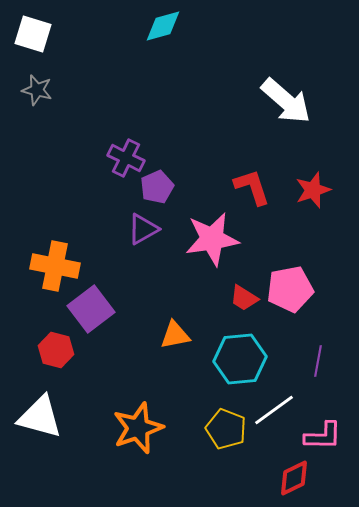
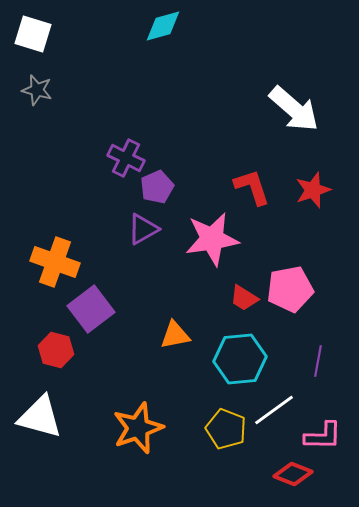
white arrow: moved 8 px right, 8 px down
orange cross: moved 4 px up; rotated 9 degrees clockwise
red diamond: moved 1 px left, 4 px up; rotated 48 degrees clockwise
